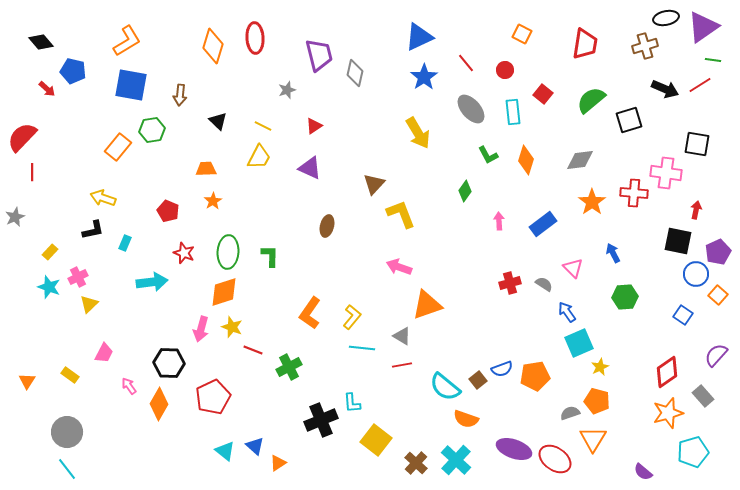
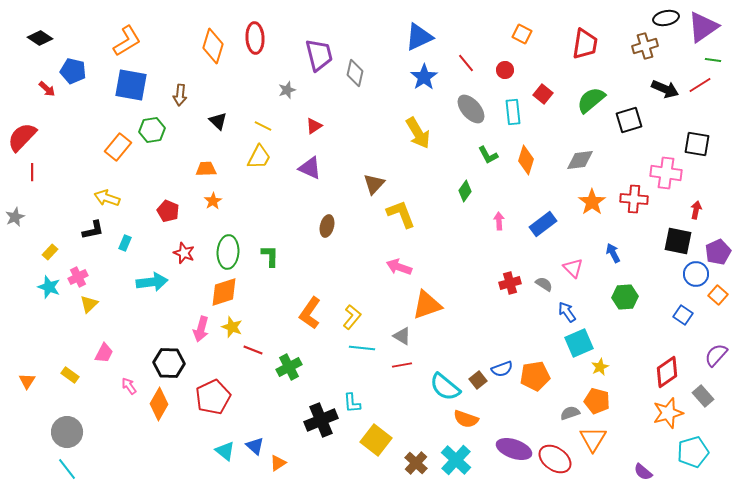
black diamond at (41, 42): moved 1 px left, 4 px up; rotated 15 degrees counterclockwise
red cross at (634, 193): moved 6 px down
yellow arrow at (103, 198): moved 4 px right
